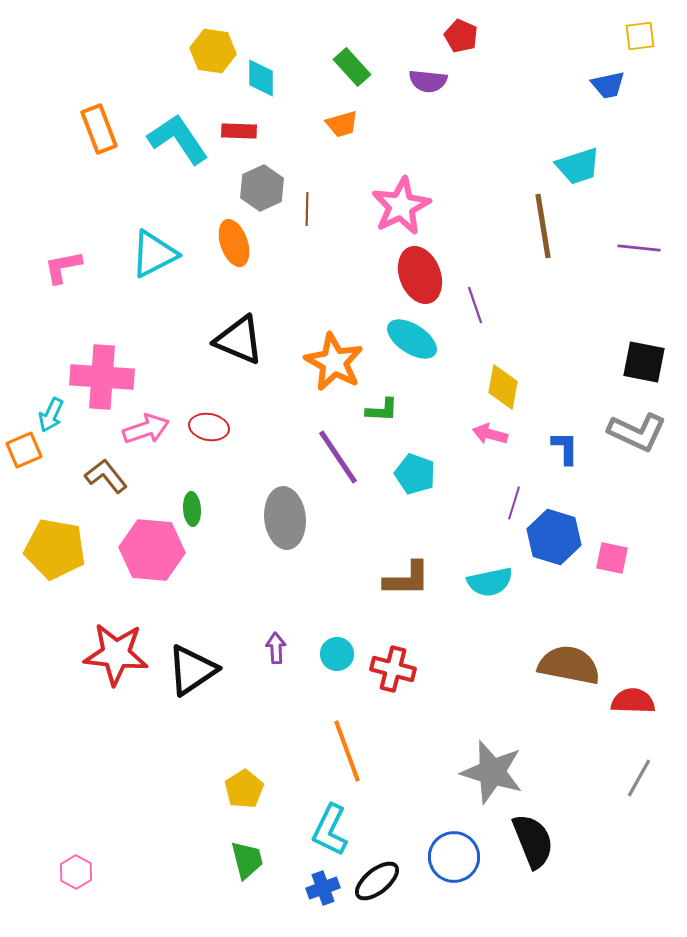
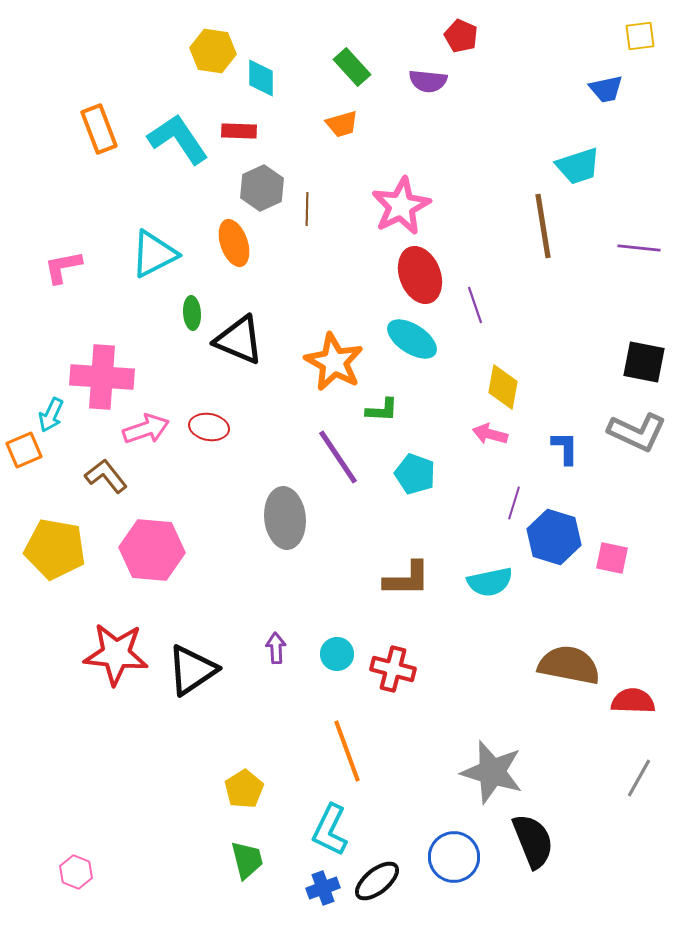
blue trapezoid at (608, 85): moved 2 px left, 4 px down
green ellipse at (192, 509): moved 196 px up
pink hexagon at (76, 872): rotated 8 degrees counterclockwise
